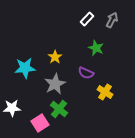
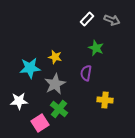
gray arrow: rotated 84 degrees clockwise
yellow star: rotated 24 degrees counterclockwise
cyan star: moved 5 px right
purple semicircle: rotated 77 degrees clockwise
yellow cross: moved 8 px down; rotated 28 degrees counterclockwise
white star: moved 7 px right, 7 px up
